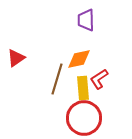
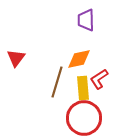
red triangle: rotated 18 degrees counterclockwise
brown line: moved 3 px down
